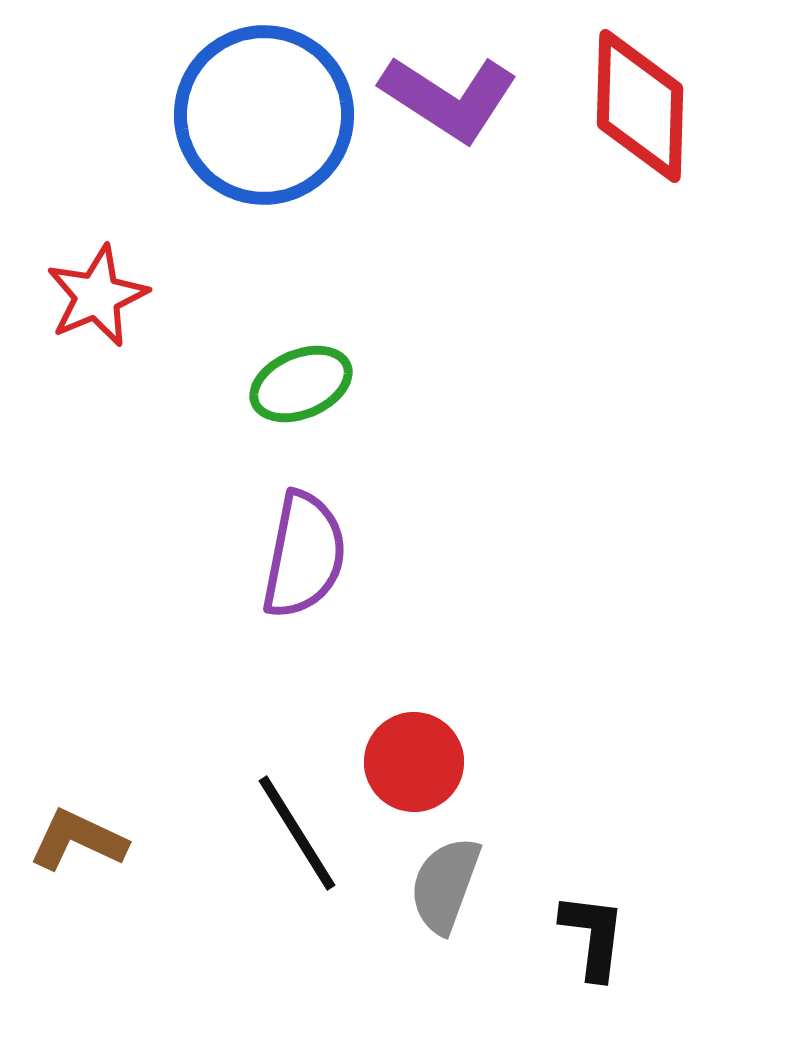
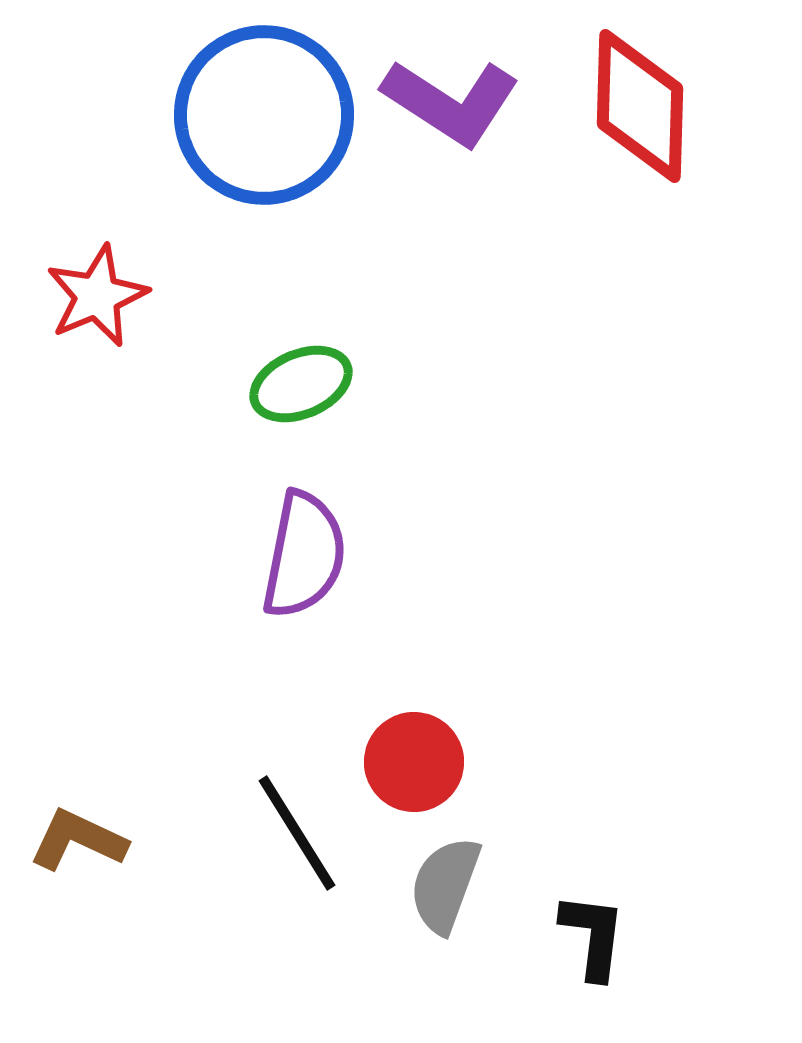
purple L-shape: moved 2 px right, 4 px down
